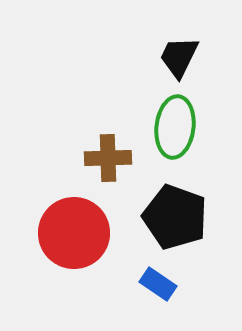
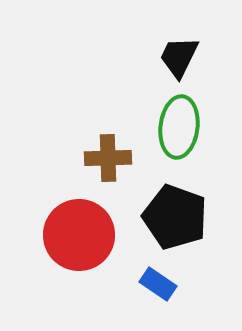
green ellipse: moved 4 px right
red circle: moved 5 px right, 2 px down
